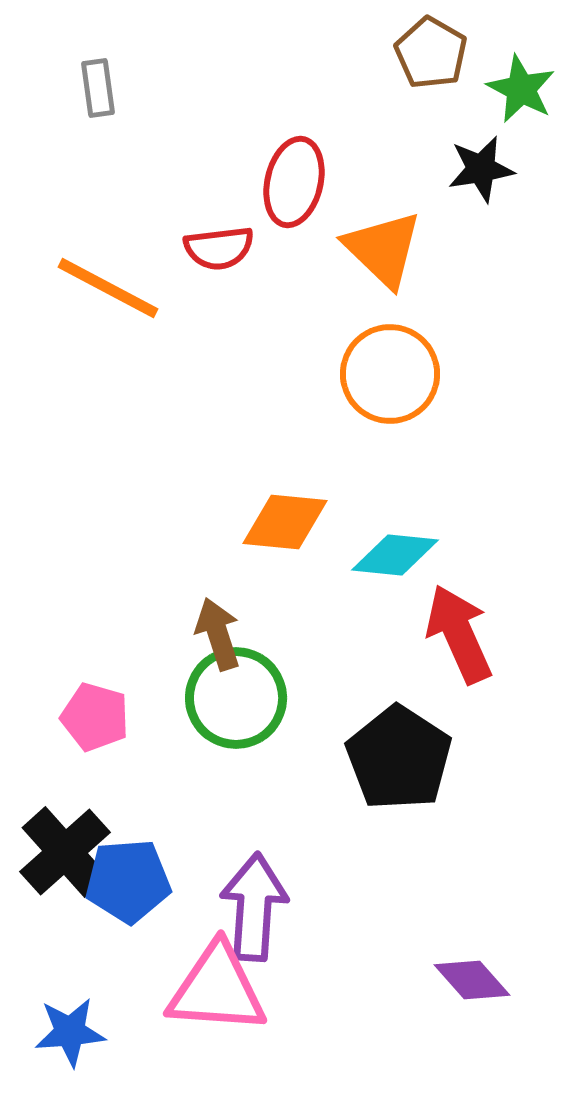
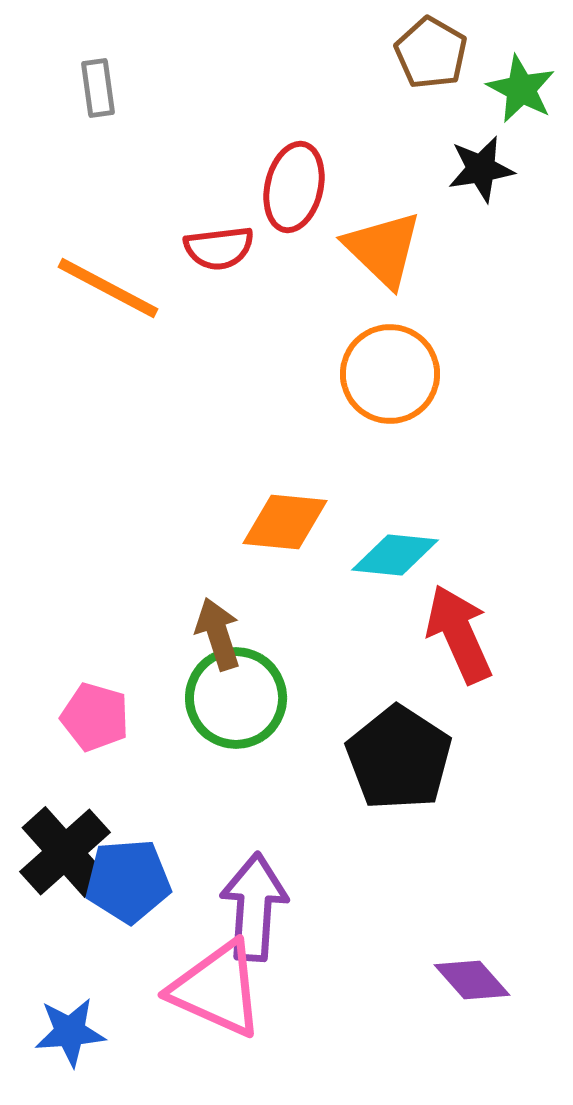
red ellipse: moved 5 px down
pink triangle: rotated 20 degrees clockwise
